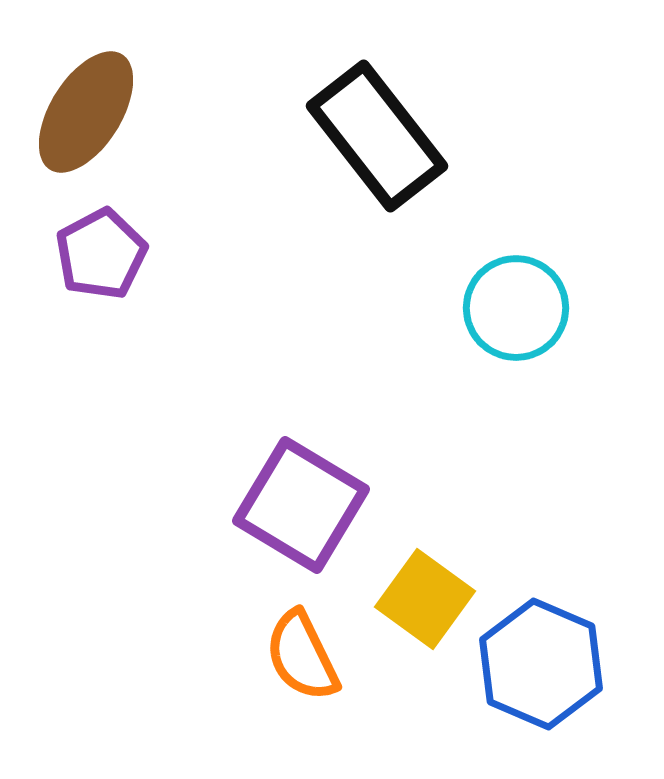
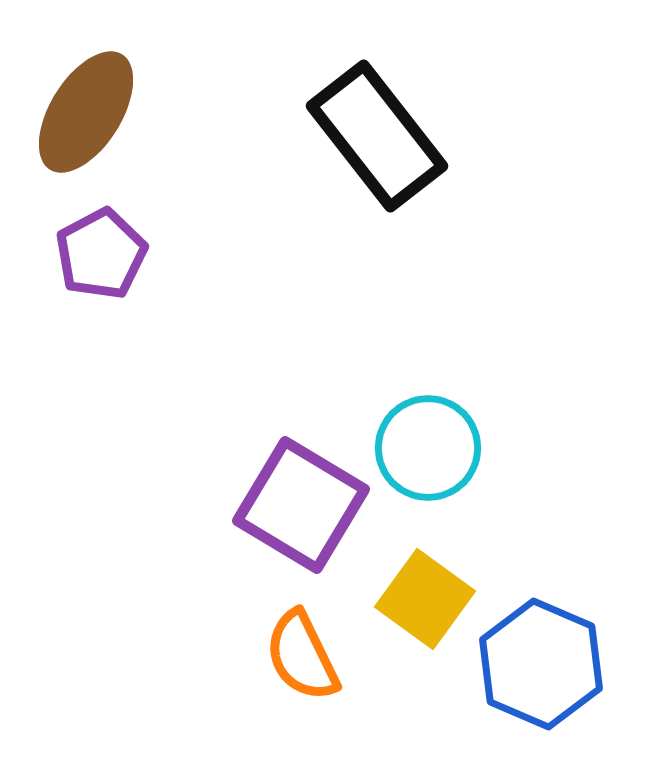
cyan circle: moved 88 px left, 140 px down
